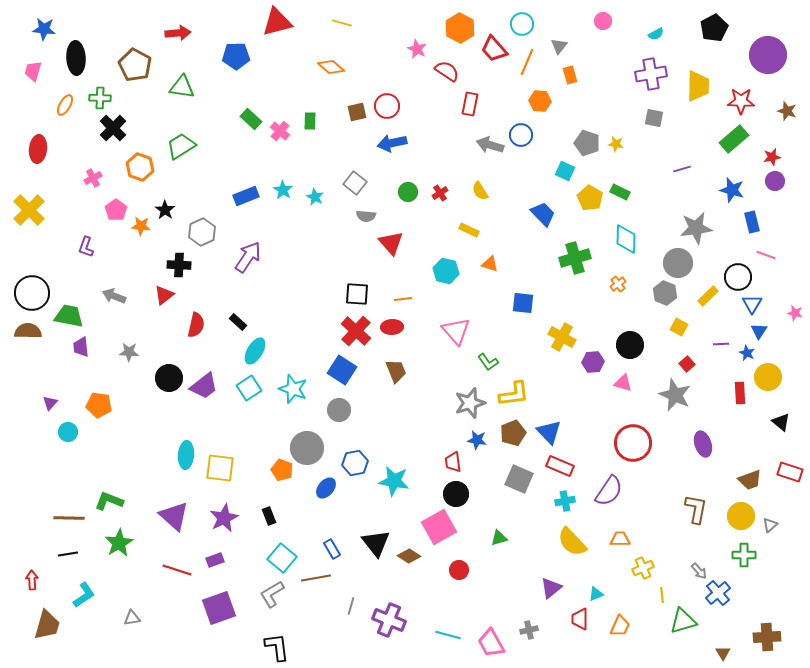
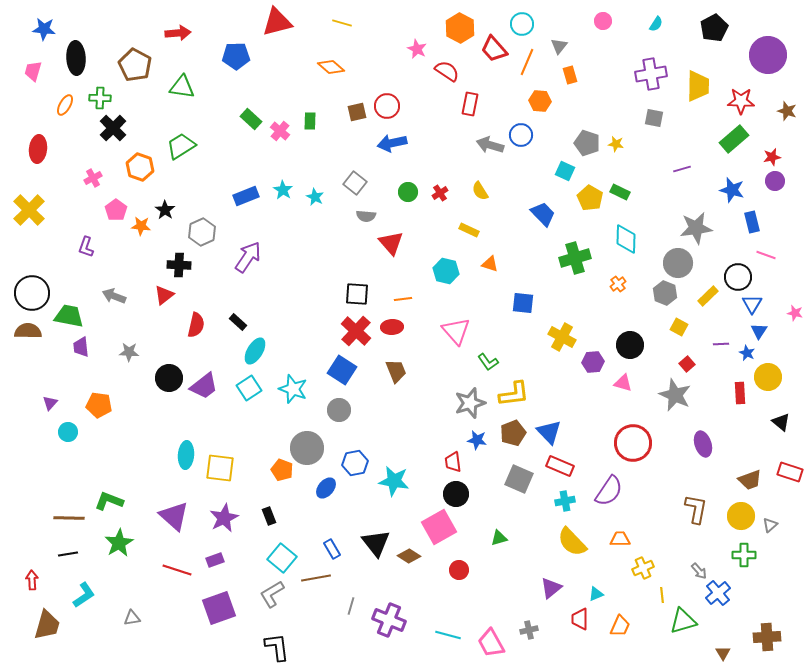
cyan semicircle at (656, 34): moved 10 px up; rotated 28 degrees counterclockwise
